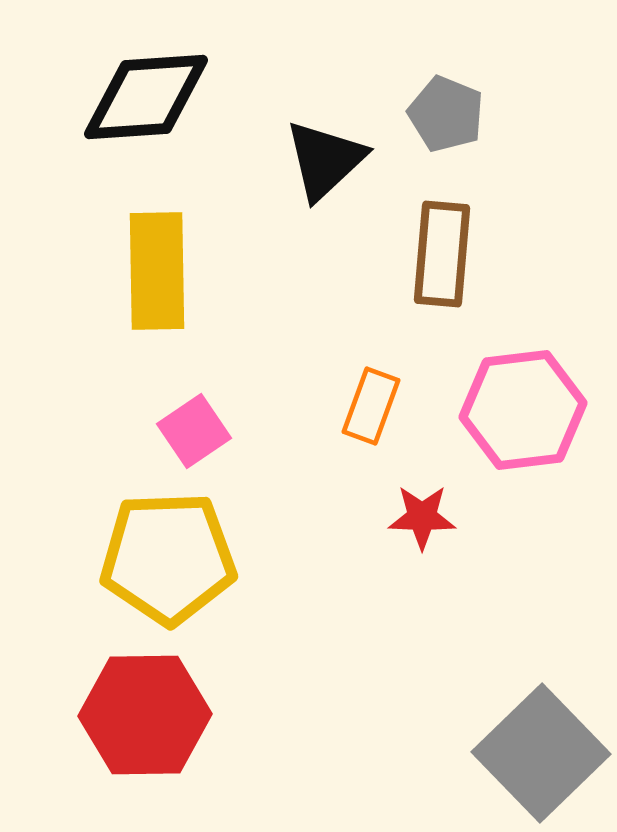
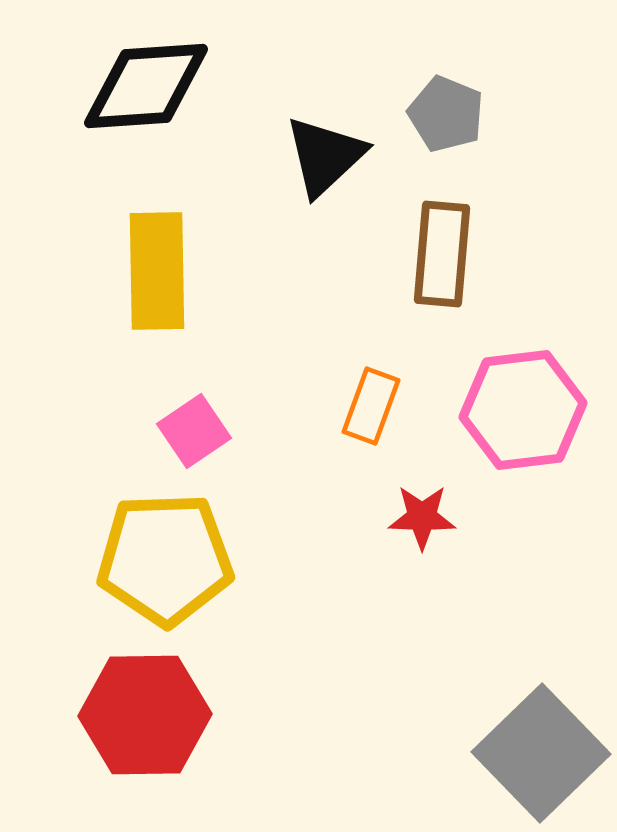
black diamond: moved 11 px up
black triangle: moved 4 px up
yellow pentagon: moved 3 px left, 1 px down
